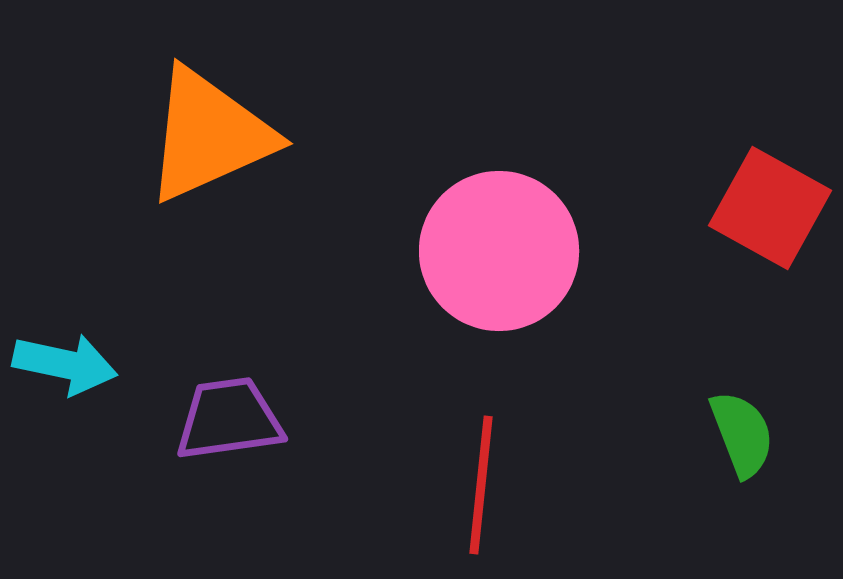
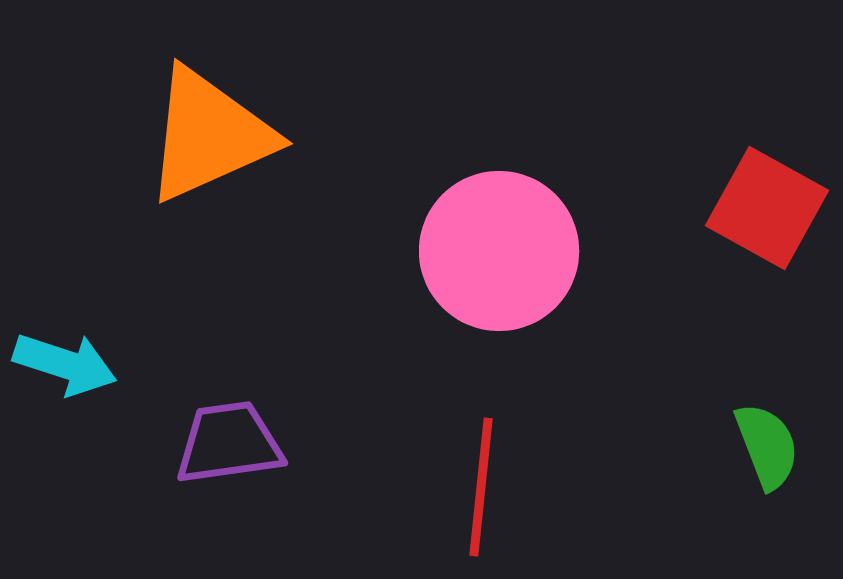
red square: moved 3 px left
cyan arrow: rotated 6 degrees clockwise
purple trapezoid: moved 24 px down
green semicircle: moved 25 px right, 12 px down
red line: moved 2 px down
